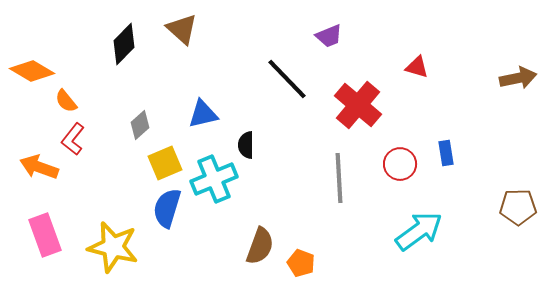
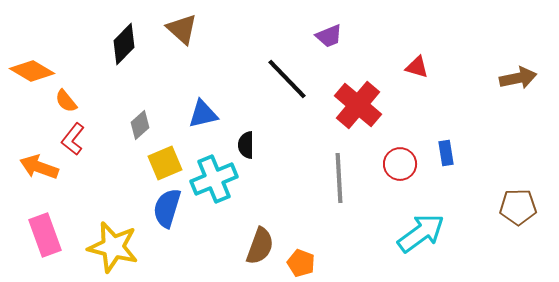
cyan arrow: moved 2 px right, 2 px down
